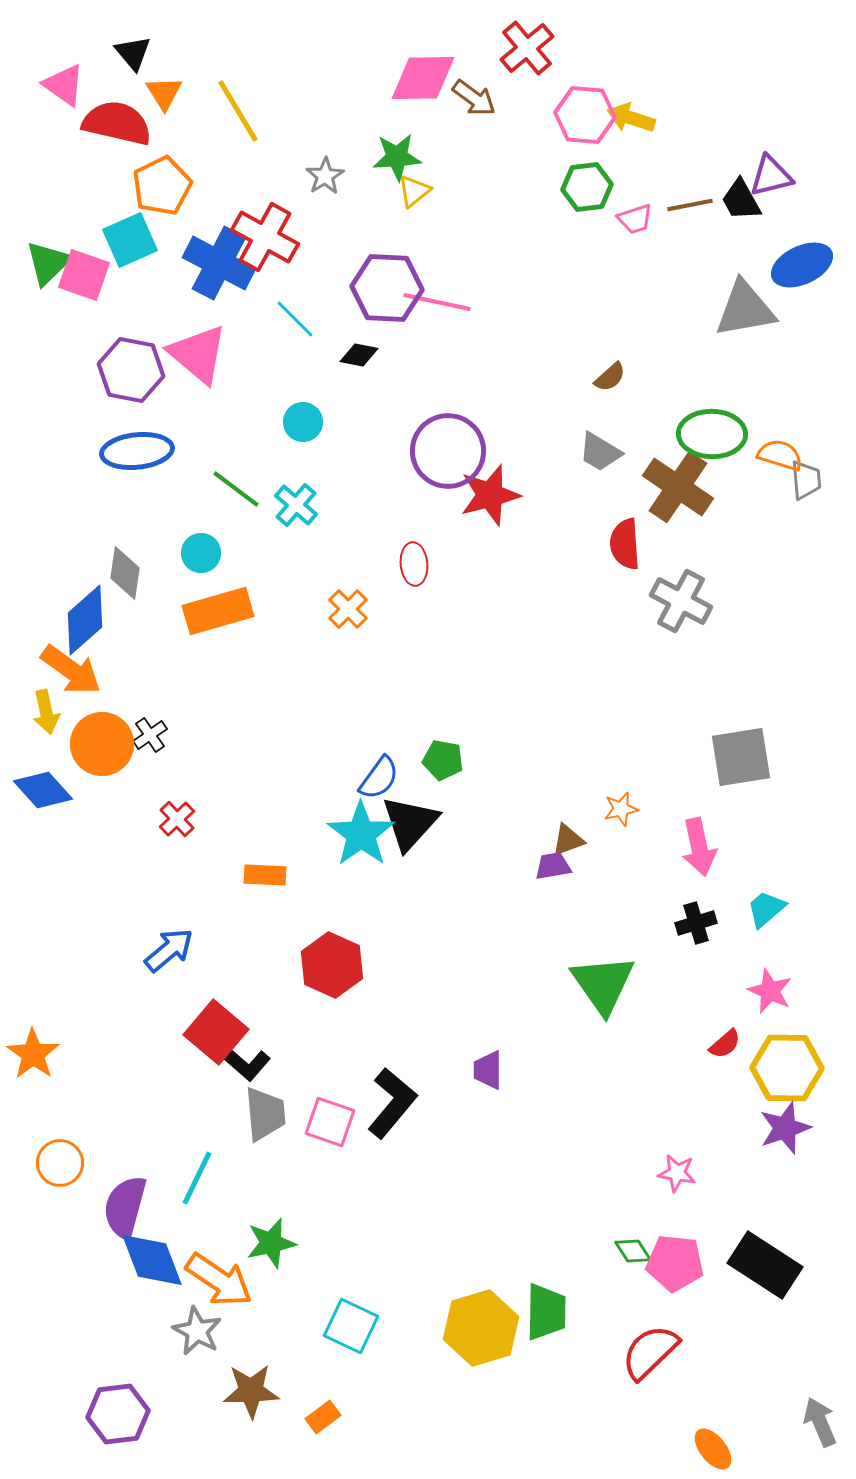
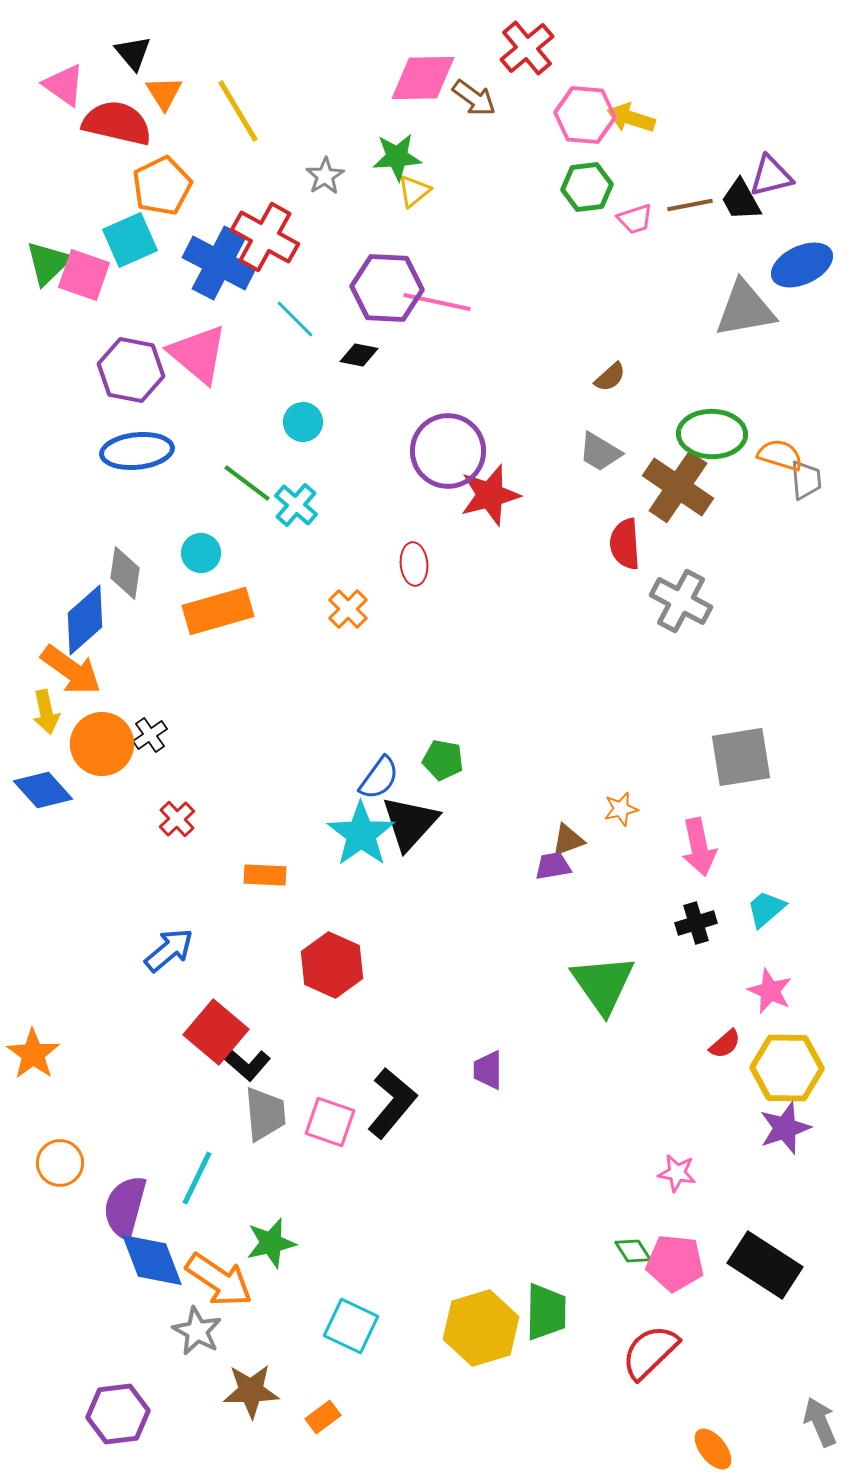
green line at (236, 489): moved 11 px right, 6 px up
